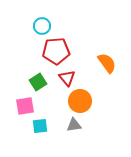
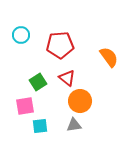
cyan circle: moved 21 px left, 9 px down
red pentagon: moved 4 px right, 6 px up
orange semicircle: moved 2 px right, 6 px up
red triangle: rotated 12 degrees counterclockwise
